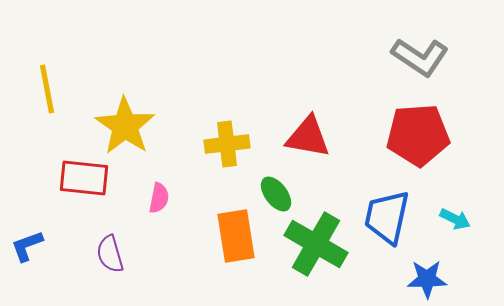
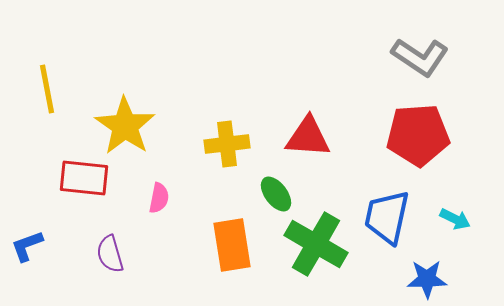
red triangle: rotated 6 degrees counterclockwise
orange rectangle: moved 4 px left, 9 px down
